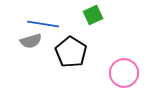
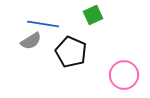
gray semicircle: rotated 15 degrees counterclockwise
black pentagon: rotated 8 degrees counterclockwise
pink circle: moved 2 px down
